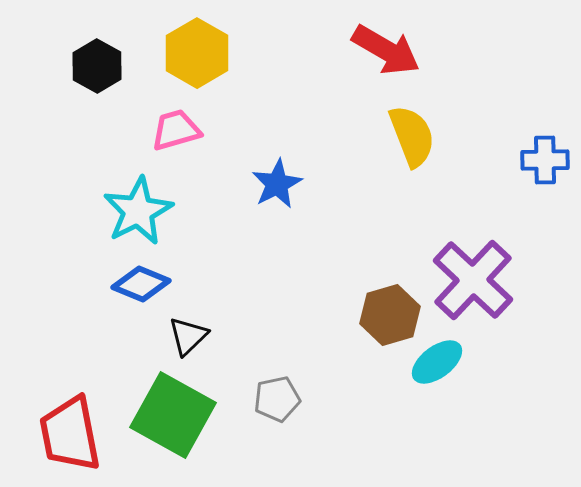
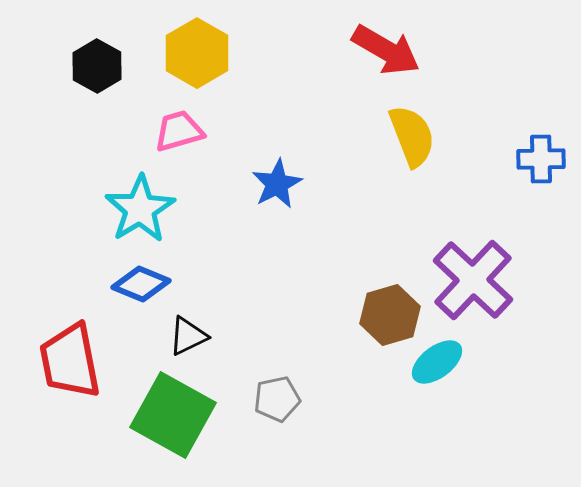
pink trapezoid: moved 3 px right, 1 px down
blue cross: moved 4 px left, 1 px up
cyan star: moved 2 px right, 2 px up; rotated 4 degrees counterclockwise
black triangle: rotated 18 degrees clockwise
red trapezoid: moved 73 px up
